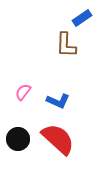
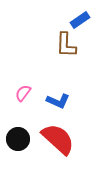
blue rectangle: moved 2 px left, 2 px down
pink semicircle: moved 1 px down
